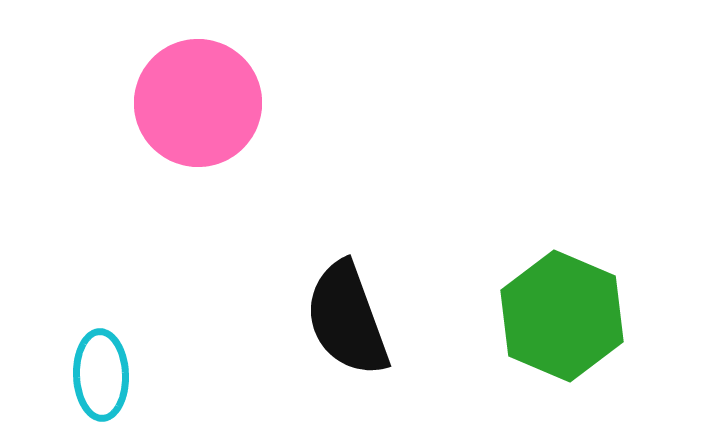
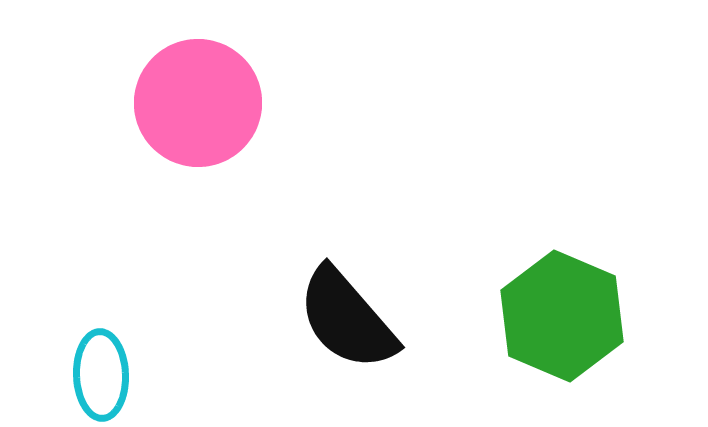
black semicircle: rotated 21 degrees counterclockwise
